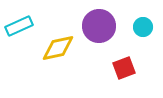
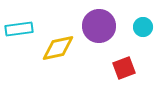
cyan rectangle: moved 3 px down; rotated 16 degrees clockwise
